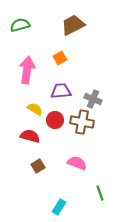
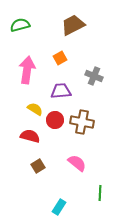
gray cross: moved 1 px right, 23 px up
pink semicircle: rotated 18 degrees clockwise
green line: rotated 21 degrees clockwise
